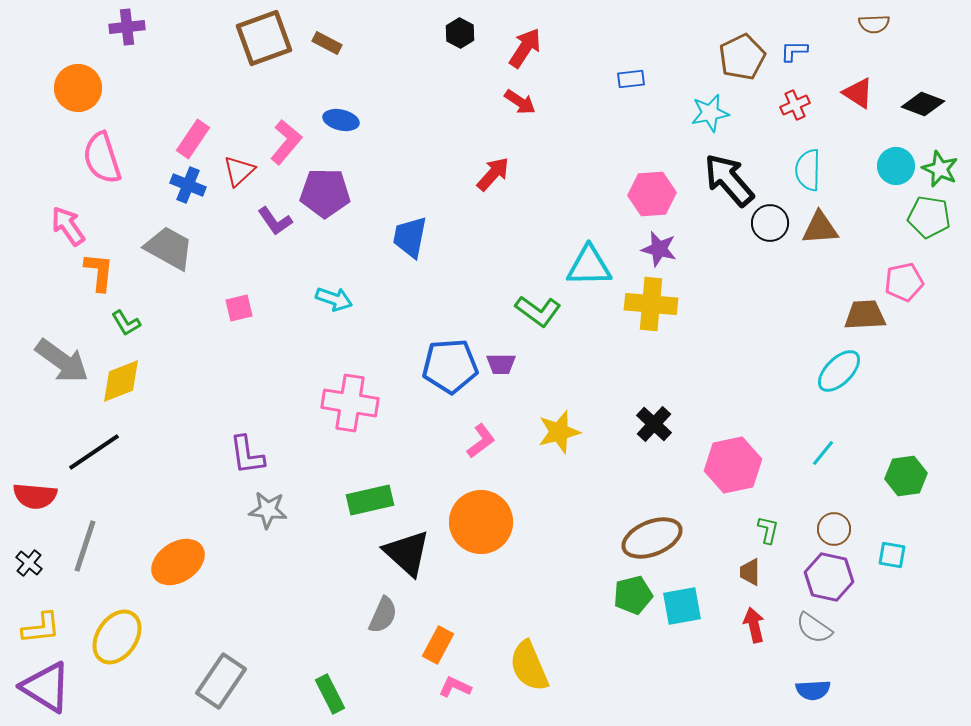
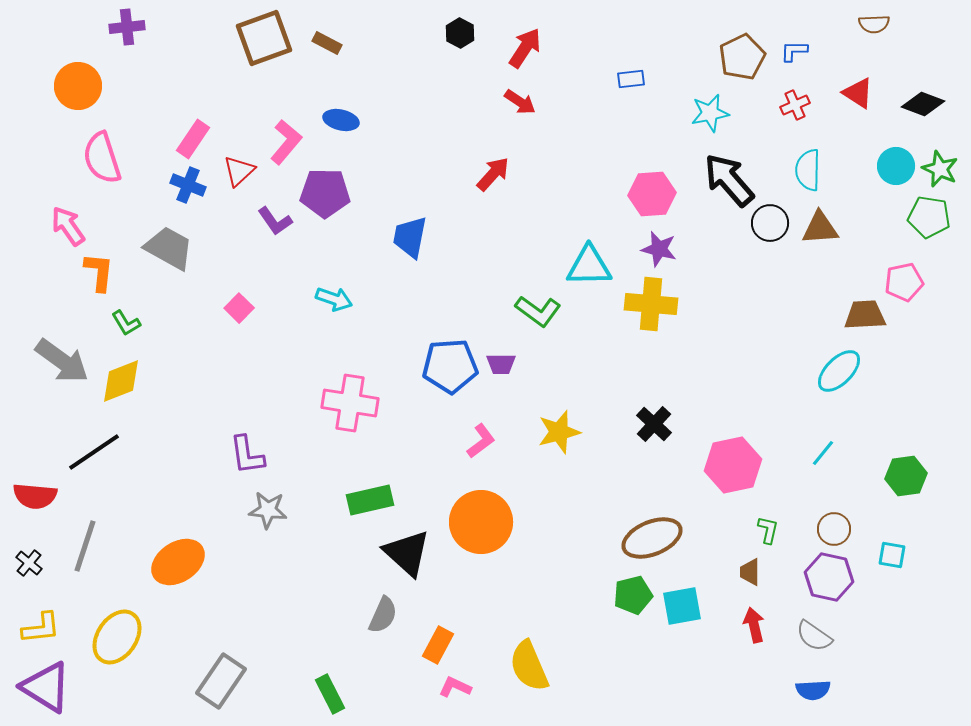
orange circle at (78, 88): moved 2 px up
pink square at (239, 308): rotated 32 degrees counterclockwise
gray semicircle at (814, 628): moved 8 px down
